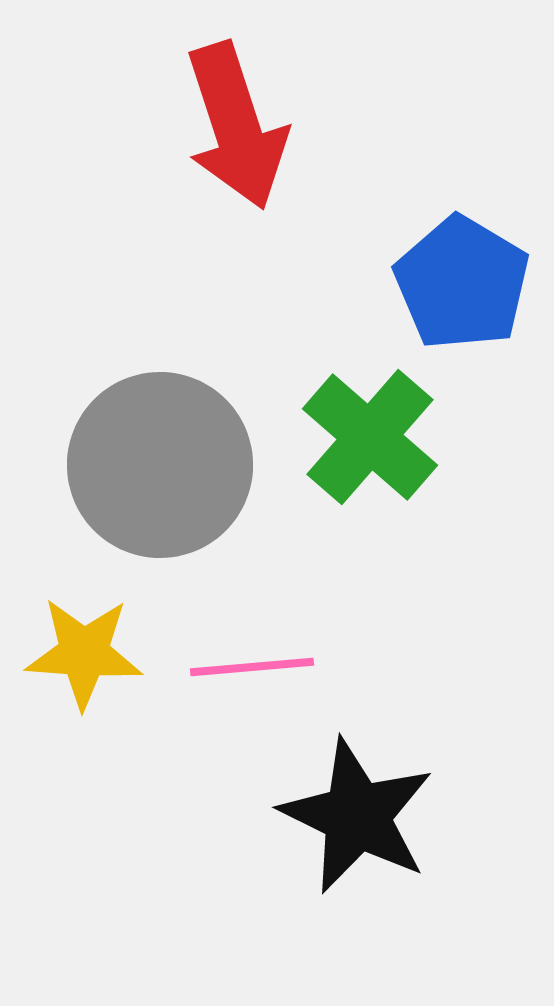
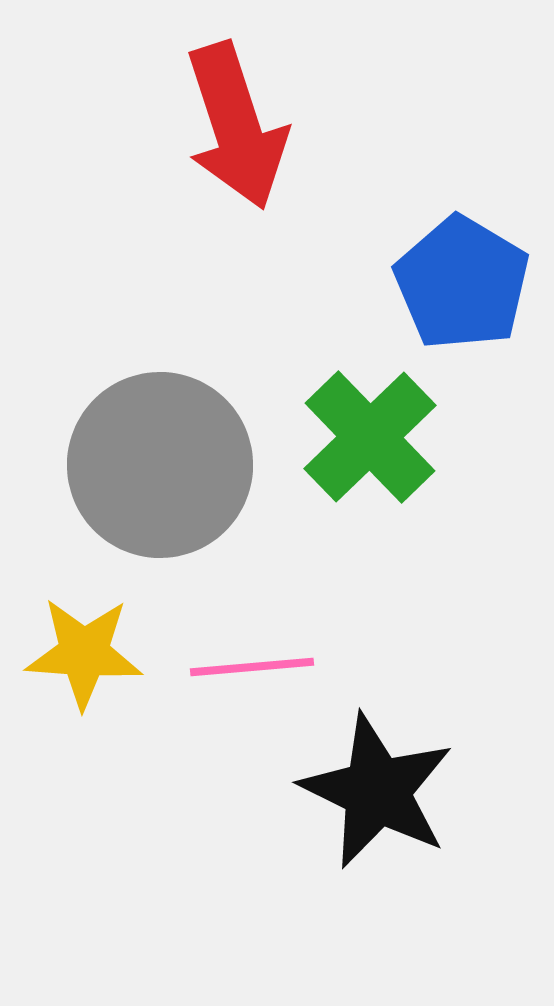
green cross: rotated 5 degrees clockwise
black star: moved 20 px right, 25 px up
